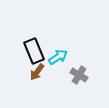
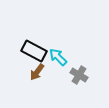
black rectangle: rotated 40 degrees counterclockwise
cyan arrow: rotated 102 degrees counterclockwise
